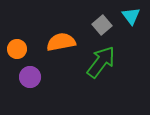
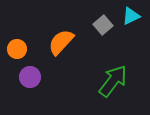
cyan triangle: rotated 42 degrees clockwise
gray square: moved 1 px right
orange semicircle: rotated 36 degrees counterclockwise
green arrow: moved 12 px right, 19 px down
